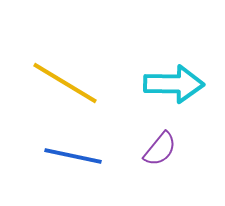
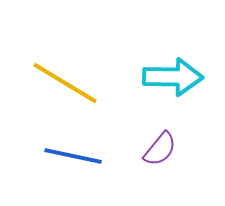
cyan arrow: moved 1 px left, 7 px up
